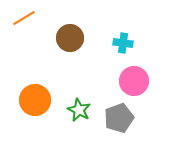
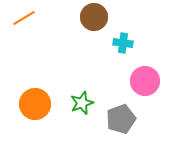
brown circle: moved 24 px right, 21 px up
pink circle: moved 11 px right
orange circle: moved 4 px down
green star: moved 3 px right, 7 px up; rotated 25 degrees clockwise
gray pentagon: moved 2 px right, 1 px down
